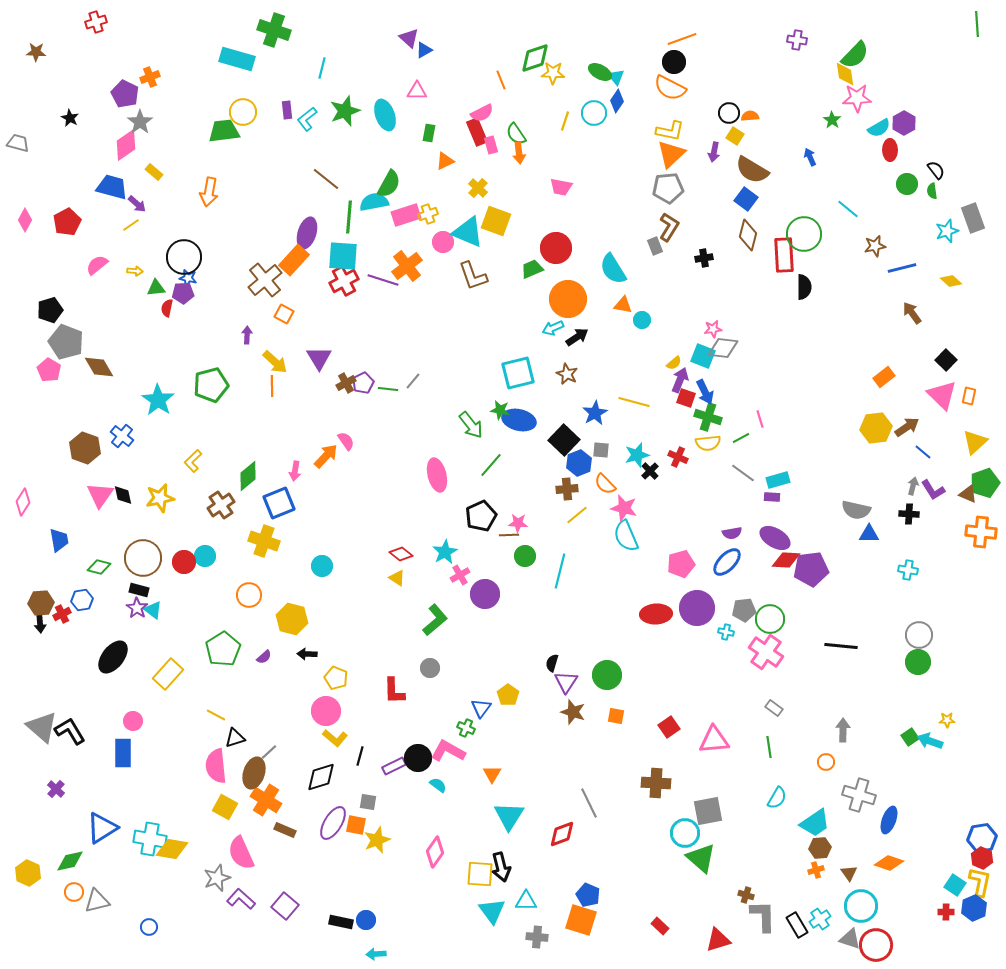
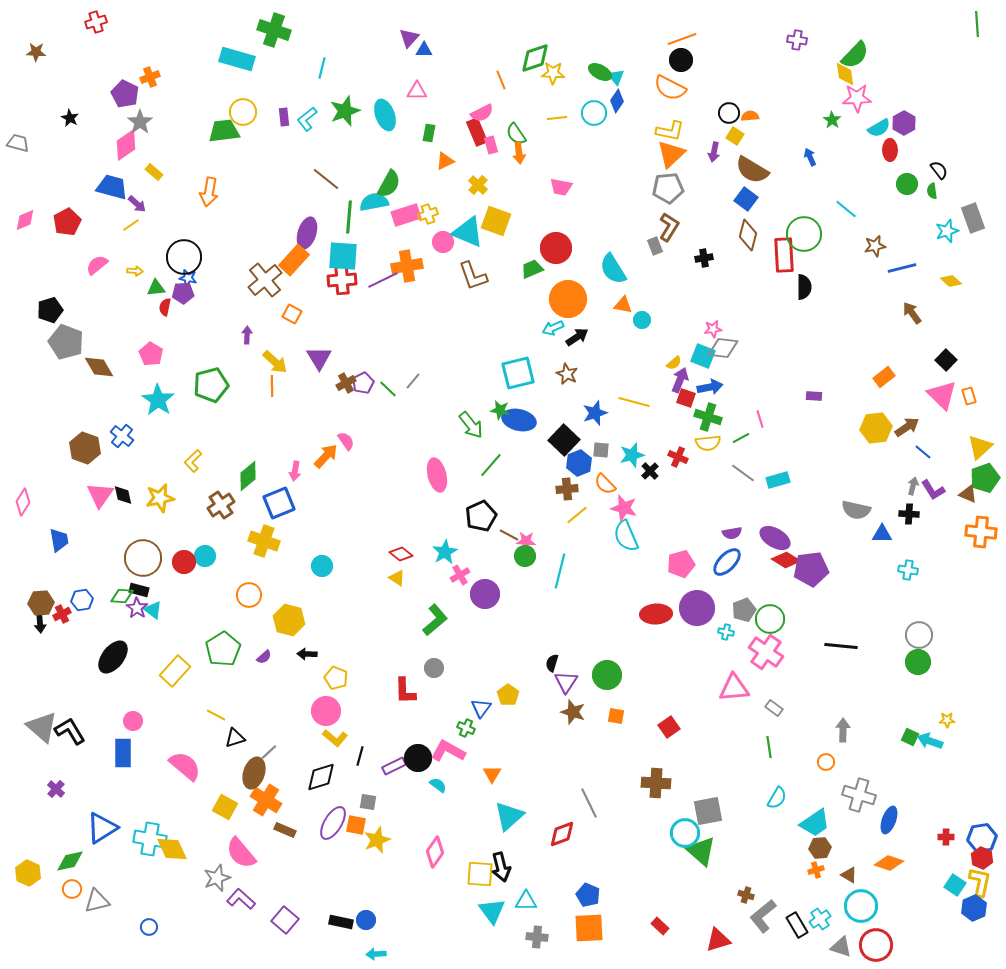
purple triangle at (409, 38): rotated 30 degrees clockwise
blue triangle at (424, 50): rotated 30 degrees clockwise
black circle at (674, 62): moved 7 px right, 2 px up
purple rectangle at (287, 110): moved 3 px left, 7 px down
yellow line at (565, 121): moved 8 px left, 3 px up; rotated 66 degrees clockwise
black semicircle at (936, 170): moved 3 px right
yellow cross at (478, 188): moved 3 px up
cyan line at (848, 209): moved 2 px left
pink diamond at (25, 220): rotated 40 degrees clockwise
orange cross at (407, 266): rotated 28 degrees clockwise
purple line at (383, 280): rotated 44 degrees counterclockwise
red cross at (344, 281): moved 2 px left, 1 px up; rotated 24 degrees clockwise
red semicircle at (167, 308): moved 2 px left, 1 px up
orange square at (284, 314): moved 8 px right
pink pentagon at (49, 370): moved 102 px right, 16 px up
green line at (388, 389): rotated 36 degrees clockwise
blue arrow at (705, 392): moved 5 px right, 5 px up; rotated 75 degrees counterclockwise
orange rectangle at (969, 396): rotated 30 degrees counterclockwise
blue star at (595, 413): rotated 10 degrees clockwise
yellow triangle at (975, 442): moved 5 px right, 5 px down
cyan star at (637, 455): moved 5 px left
green pentagon at (985, 483): moved 5 px up
purple rectangle at (772, 497): moved 42 px right, 101 px up
pink star at (518, 523): moved 8 px right, 18 px down
blue triangle at (869, 534): moved 13 px right
brown line at (509, 535): rotated 30 degrees clockwise
red diamond at (786, 560): rotated 28 degrees clockwise
green diamond at (99, 567): moved 23 px right, 29 px down; rotated 10 degrees counterclockwise
gray pentagon at (744, 610): rotated 15 degrees counterclockwise
yellow hexagon at (292, 619): moved 3 px left, 1 px down
gray circle at (430, 668): moved 4 px right
yellow rectangle at (168, 674): moved 7 px right, 3 px up
red L-shape at (394, 691): moved 11 px right
green square at (910, 737): rotated 30 degrees counterclockwise
pink triangle at (714, 740): moved 20 px right, 52 px up
pink semicircle at (216, 766): moved 31 px left; rotated 136 degrees clockwise
cyan triangle at (509, 816): rotated 16 degrees clockwise
yellow diamond at (172, 849): rotated 56 degrees clockwise
pink semicircle at (241, 853): rotated 16 degrees counterclockwise
green triangle at (701, 858): moved 7 px up
brown triangle at (849, 873): moved 2 px down; rotated 24 degrees counterclockwise
orange circle at (74, 892): moved 2 px left, 3 px up
purple square at (285, 906): moved 14 px down
red cross at (946, 912): moved 75 px up
gray L-shape at (763, 916): rotated 128 degrees counterclockwise
orange square at (581, 920): moved 8 px right, 8 px down; rotated 20 degrees counterclockwise
gray triangle at (850, 939): moved 9 px left, 8 px down
